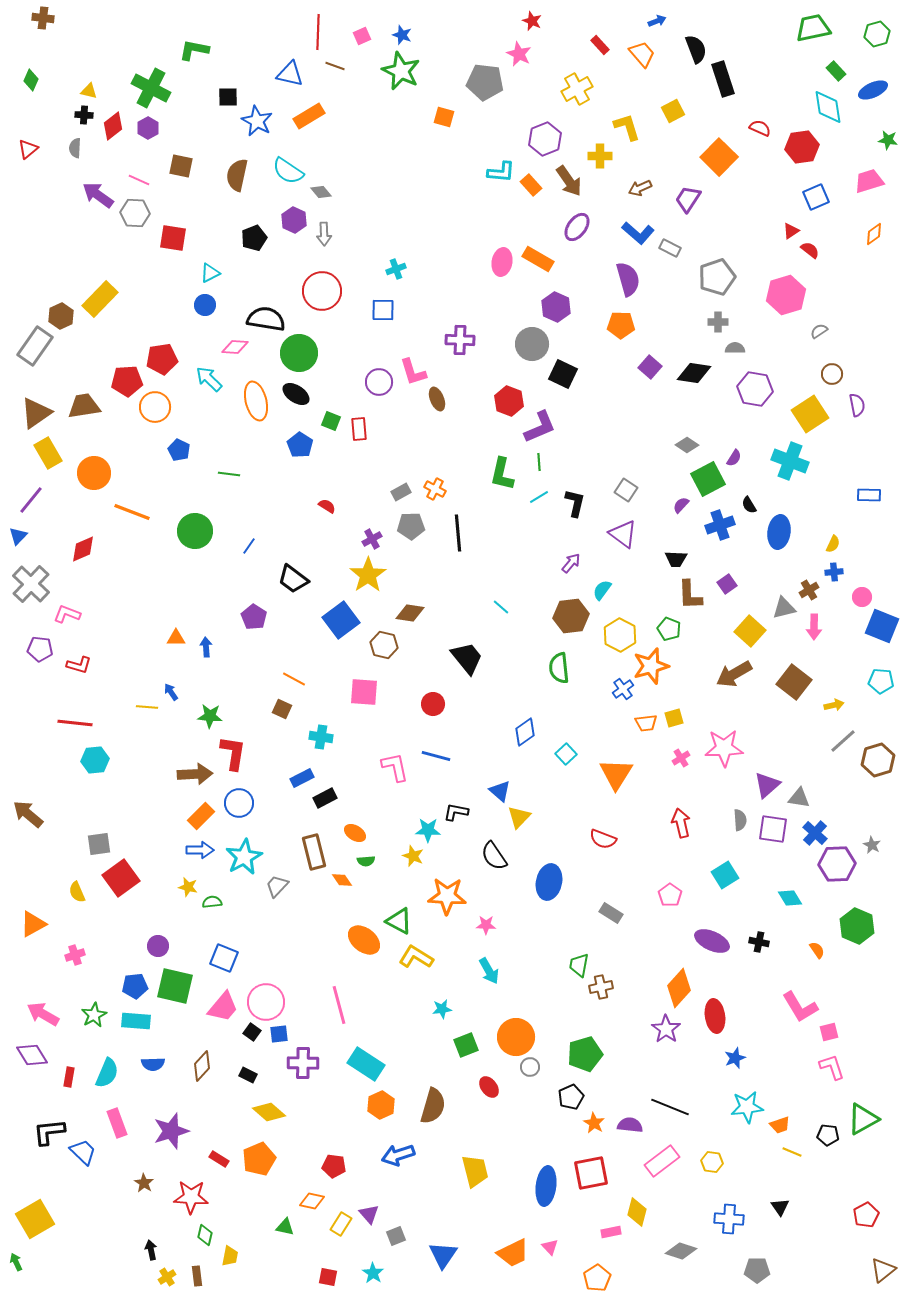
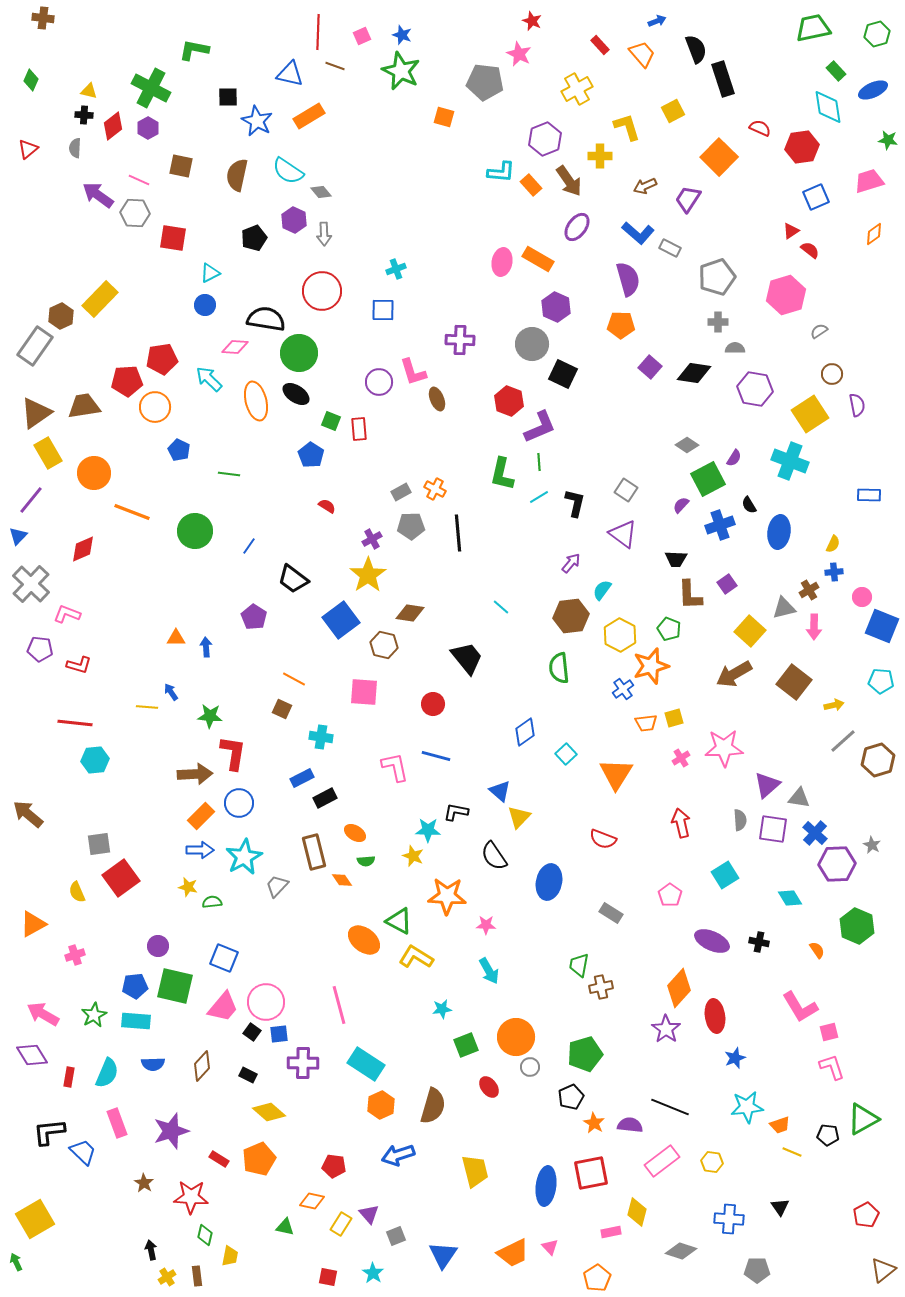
brown arrow at (640, 188): moved 5 px right, 2 px up
blue pentagon at (300, 445): moved 11 px right, 10 px down
